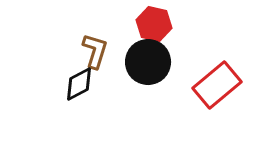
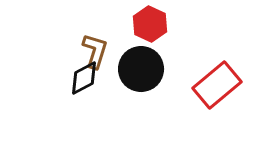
red hexagon: moved 4 px left; rotated 12 degrees clockwise
black circle: moved 7 px left, 7 px down
black diamond: moved 5 px right, 6 px up
